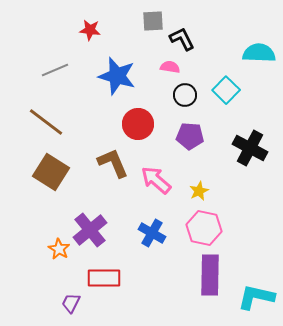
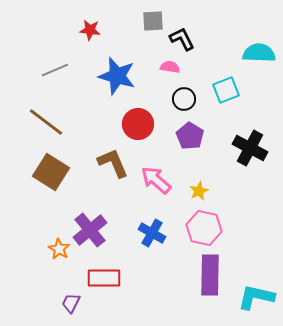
cyan square: rotated 24 degrees clockwise
black circle: moved 1 px left, 4 px down
purple pentagon: rotated 28 degrees clockwise
